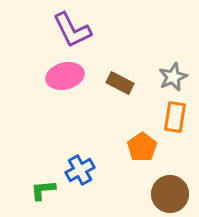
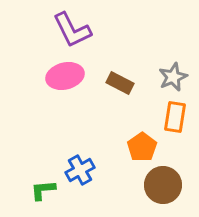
brown circle: moved 7 px left, 9 px up
